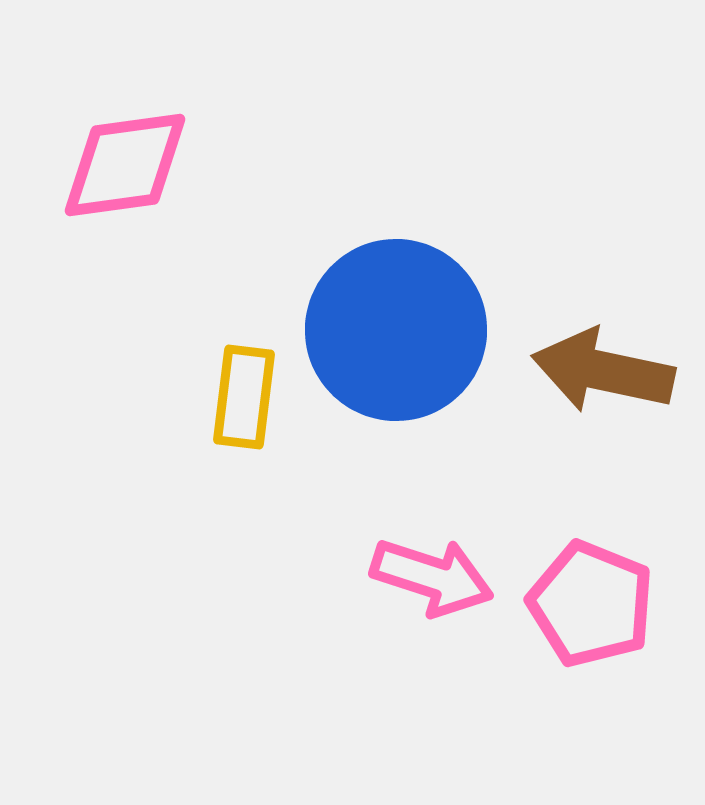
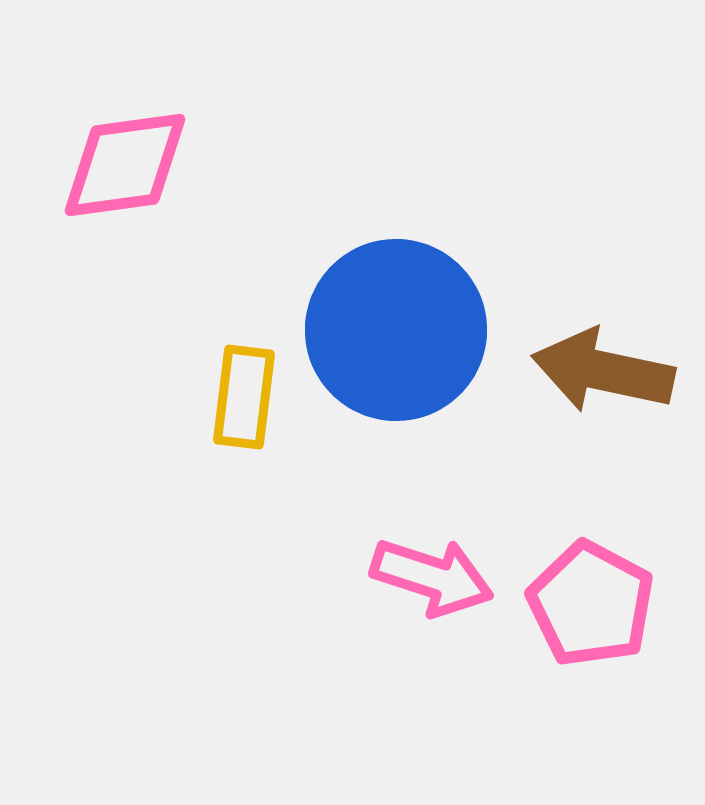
pink pentagon: rotated 6 degrees clockwise
